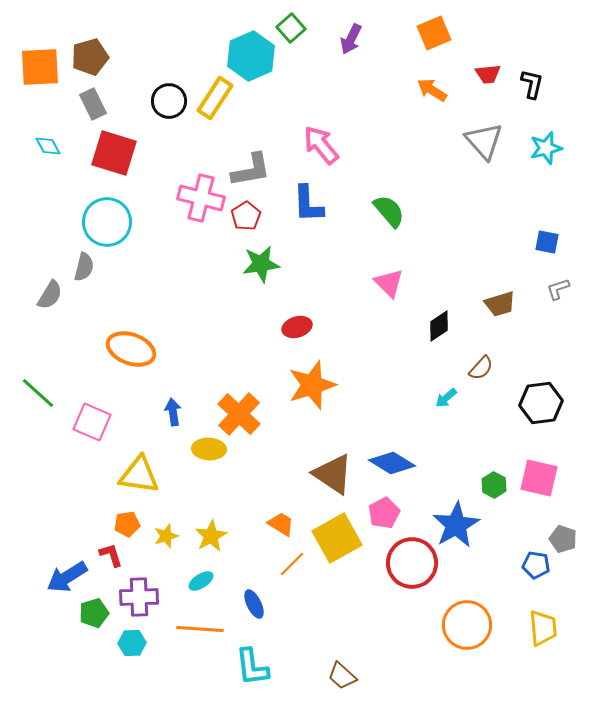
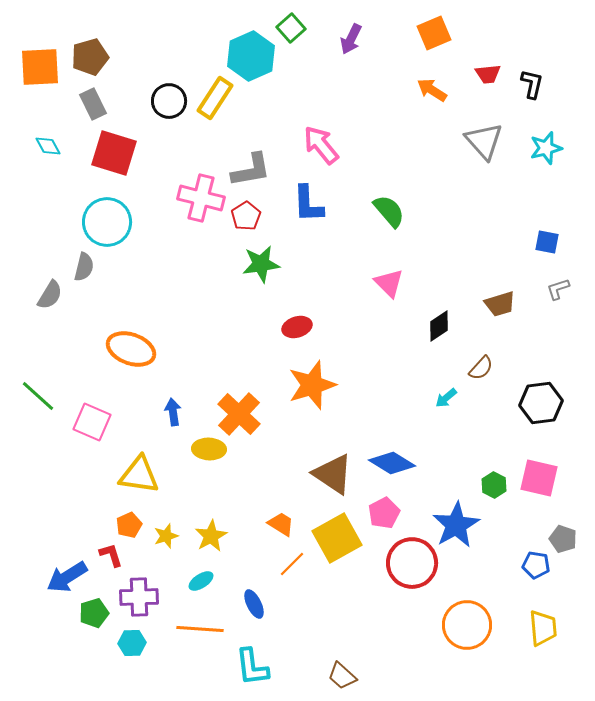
green line at (38, 393): moved 3 px down
orange pentagon at (127, 524): moved 2 px right, 1 px down; rotated 15 degrees counterclockwise
